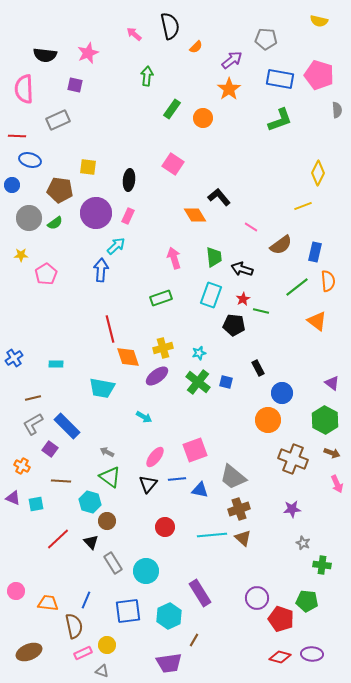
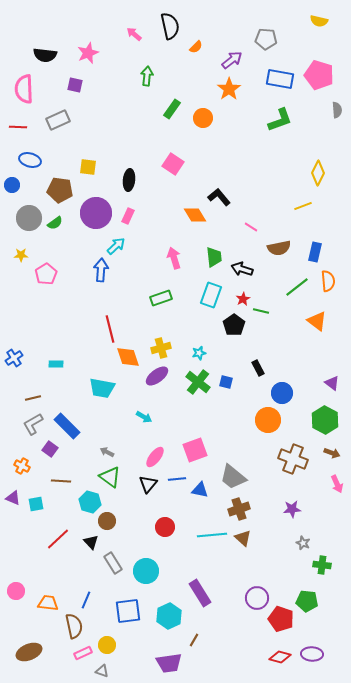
red line at (17, 136): moved 1 px right, 9 px up
brown semicircle at (281, 245): moved 2 px left, 3 px down; rotated 25 degrees clockwise
black pentagon at (234, 325): rotated 30 degrees clockwise
yellow cross at (163, 348): moved 2 px left
